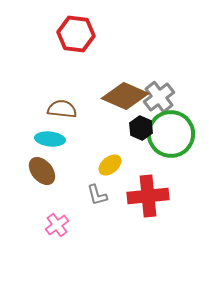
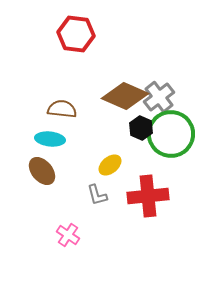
pink cross: moved 11 px right, 10 px down; rotated 20 degrees counterclockwise
